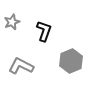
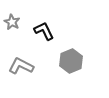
gray star: rotated 21 degrees counterclockwise
black L-shape: rotated 45 degrees counterclockwise
